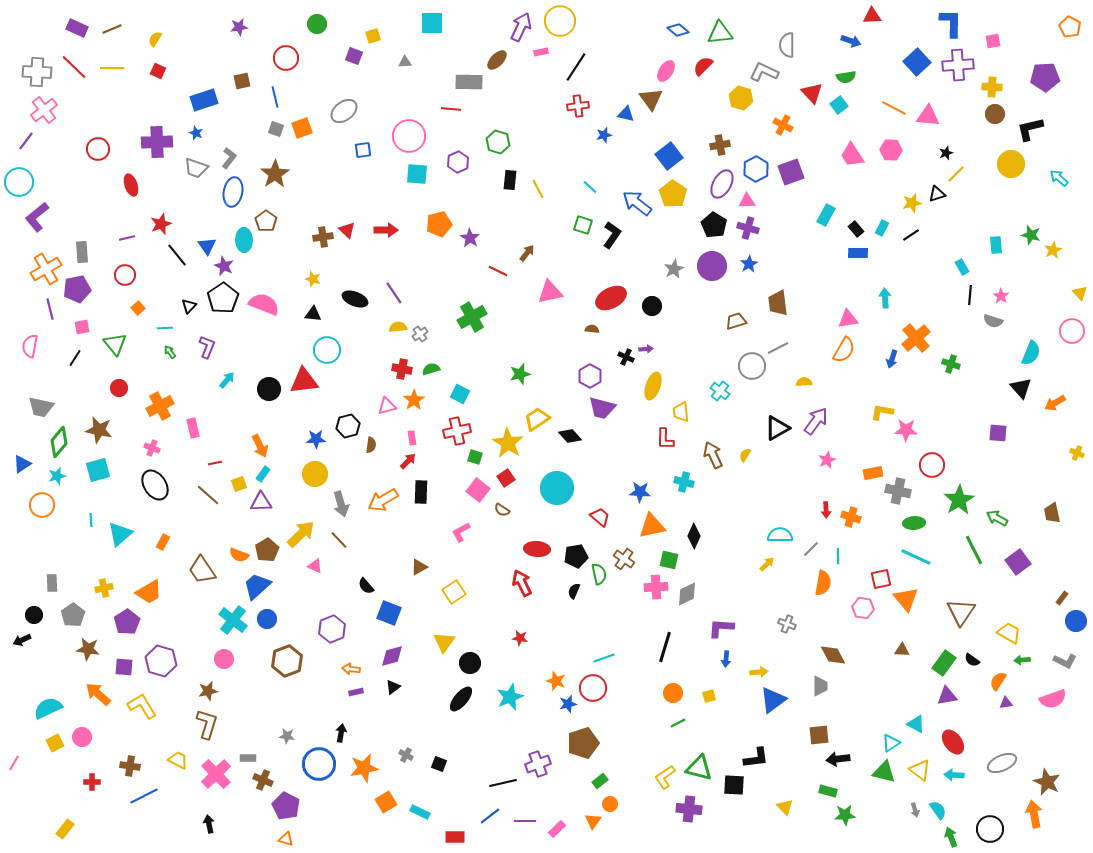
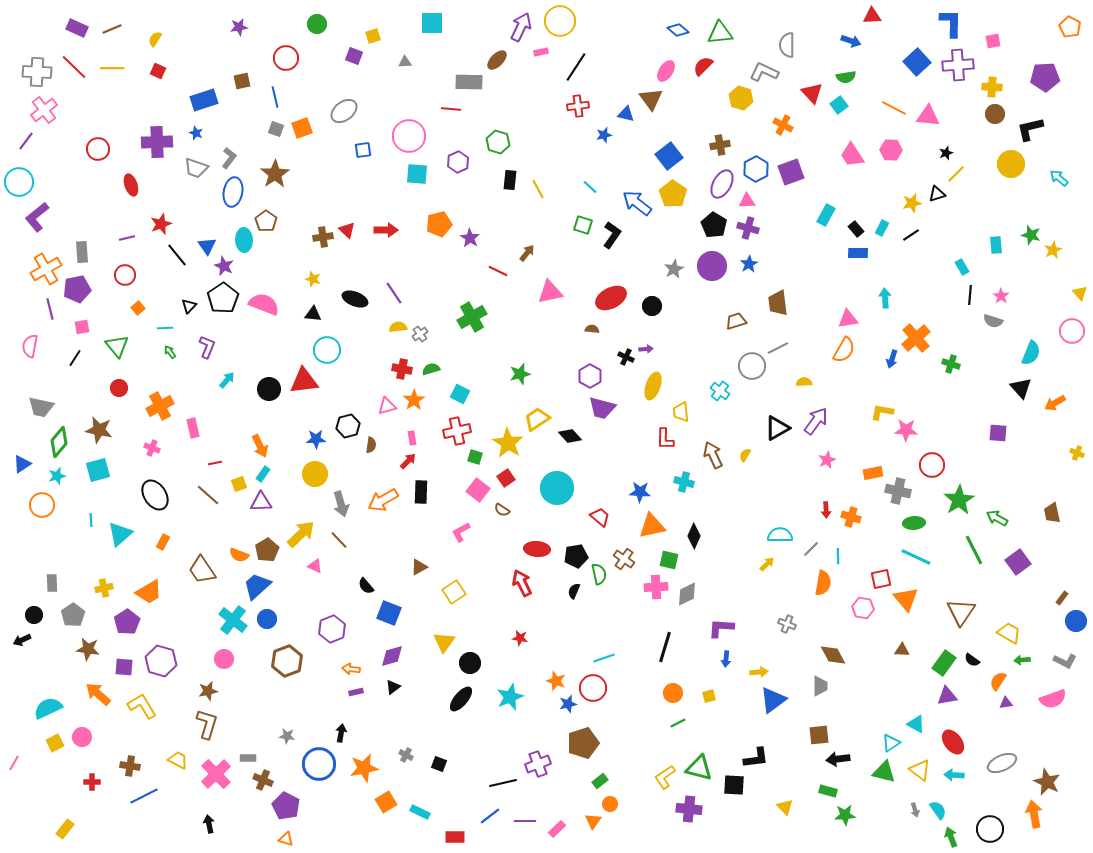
green triangle at (115, 344): moved 2 px right, 2 px down
black ellipse at (155, 485): moved 10 px down
